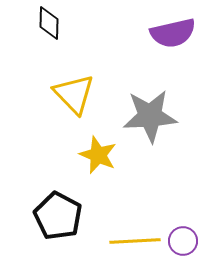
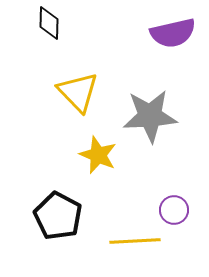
yellow triangle: moved 4 px right, 2 px up
purple circle: moved 9 px left, 31 px up
